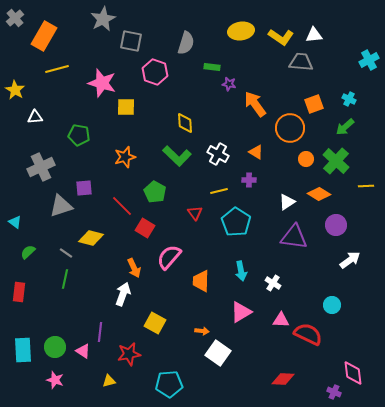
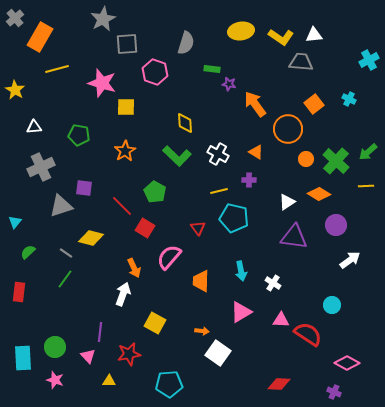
orange rectangle at (44, 36): moved 4 px left, 1 px down
gray square at (131, 41): moved 4 px left, 3 px down; rotated 15 degrees counterclockwise
green rectangle at (212, 67): moved 2 px down
orange square at (314, 104): rotated 18 degrees counterclockwise
white triangle at (35, 117): moved 1 px left, 10 px down
green arrow at (345, 127): moved 23 px right, 25 px down
orange circle at (290, 128): moved 2 px left, 1 px down
orange star at (125, 157): moved 6 px up; rotated 15 degrees counterclockwise
purple square at (84, 188): rotated 12 degrees clockwise
red triangle at (195, 213): moved 3 px right, 15 px down
cyan triangle at (15, 222): rotated 32 degrees clockwise
cyan pentagon at (236, 222): moved 2 px left, 4 px up; rotated 20 degrees counterclockwise
green line at (65, 279): rotated 24 degrees clockwise
red semicircle at (308, 334): rotated 8 degrees clockwise
cyan rectangle at (23, 350): moved 8 px down
pink triangle at (83, 351): moved 5 px right, 5 px down; rotated 14 degrees clockwise
pink diamond at (353, 373): moved 6 px left, 10 px up; rotated 55 degrees counterclockwise
red diamond at (283, 379): moved 4 px left, 5 px down
yellow triangle at (109, 381): rotated 16 degrees clockwise
